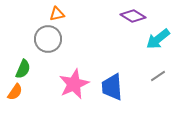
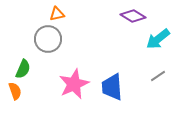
orange semicircle: moved 1 px up; rotated 54 degrees counterclockwise
